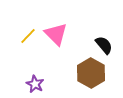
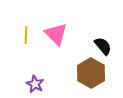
yellow line: moved 2 px left, 1 px up; rotated 42 degrees counterclockwise
black semicircle: moved 1 px left, 1 px down
